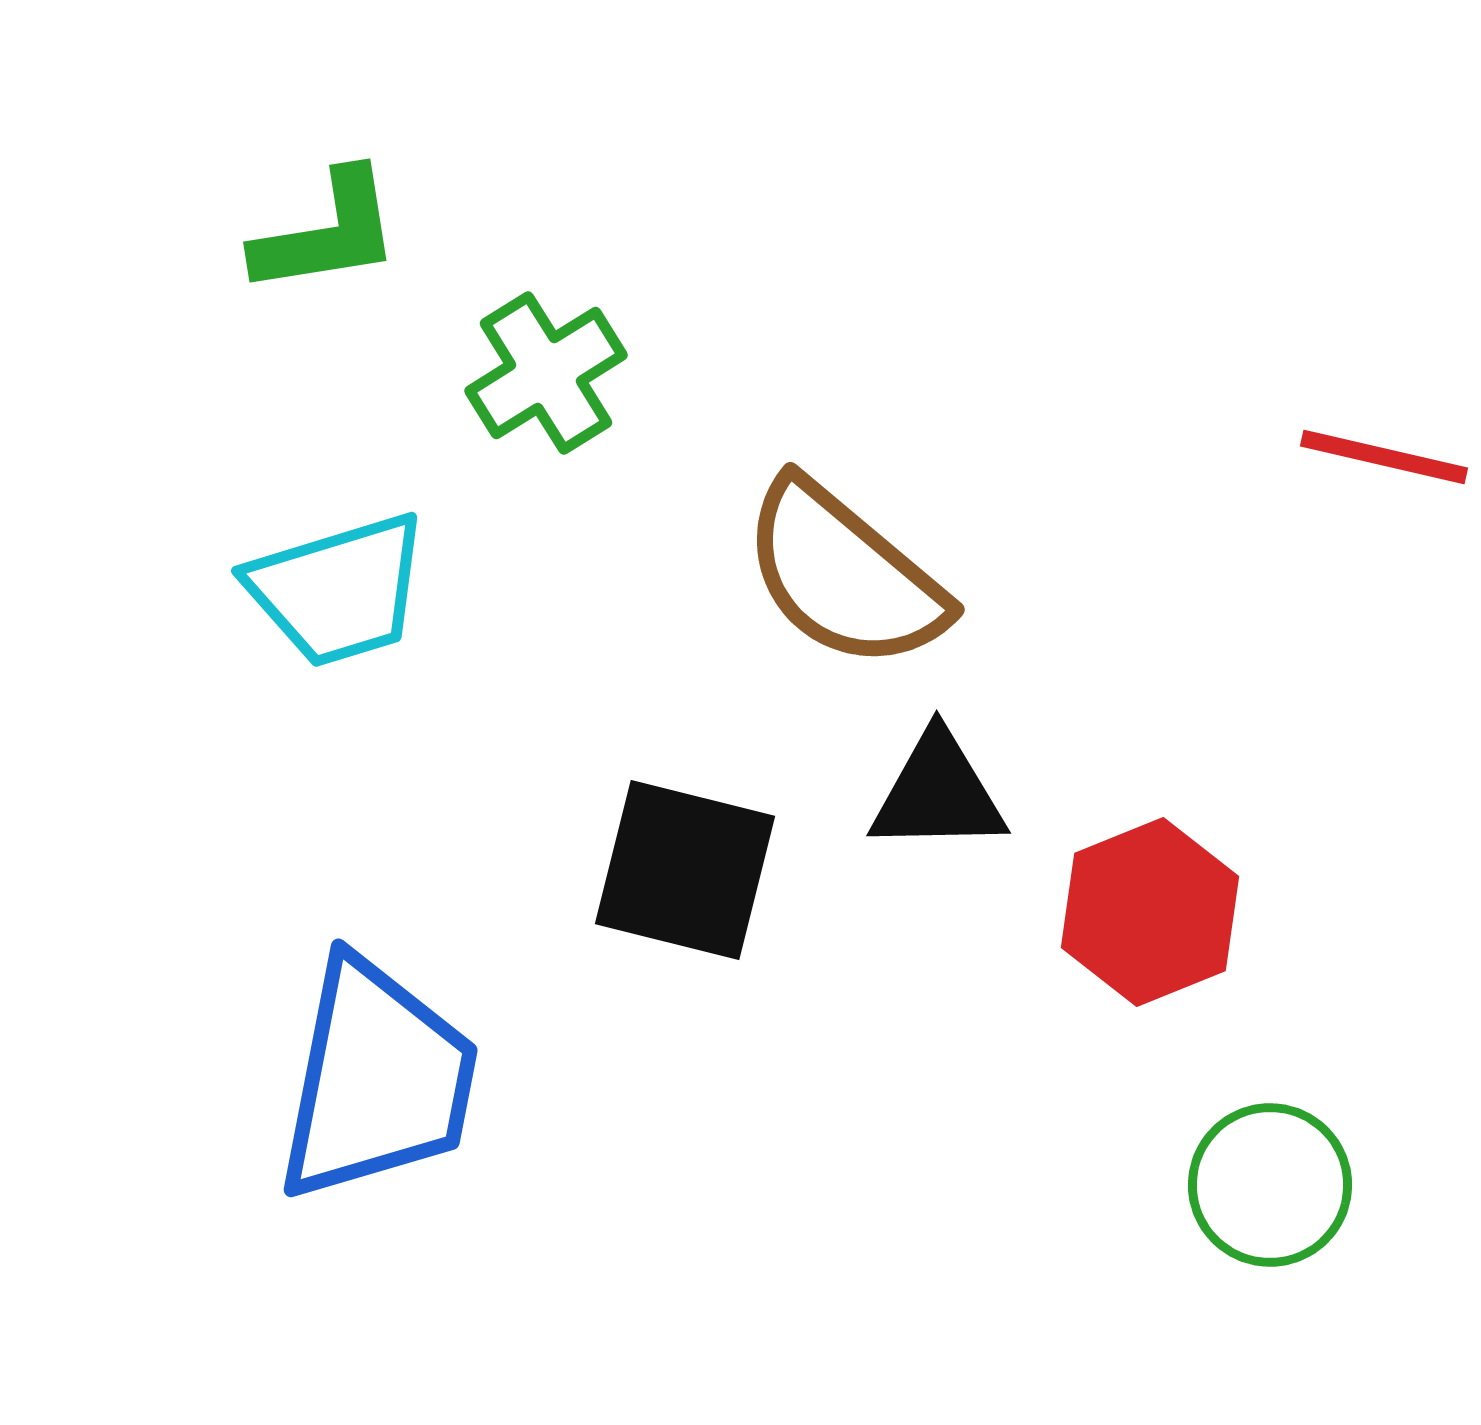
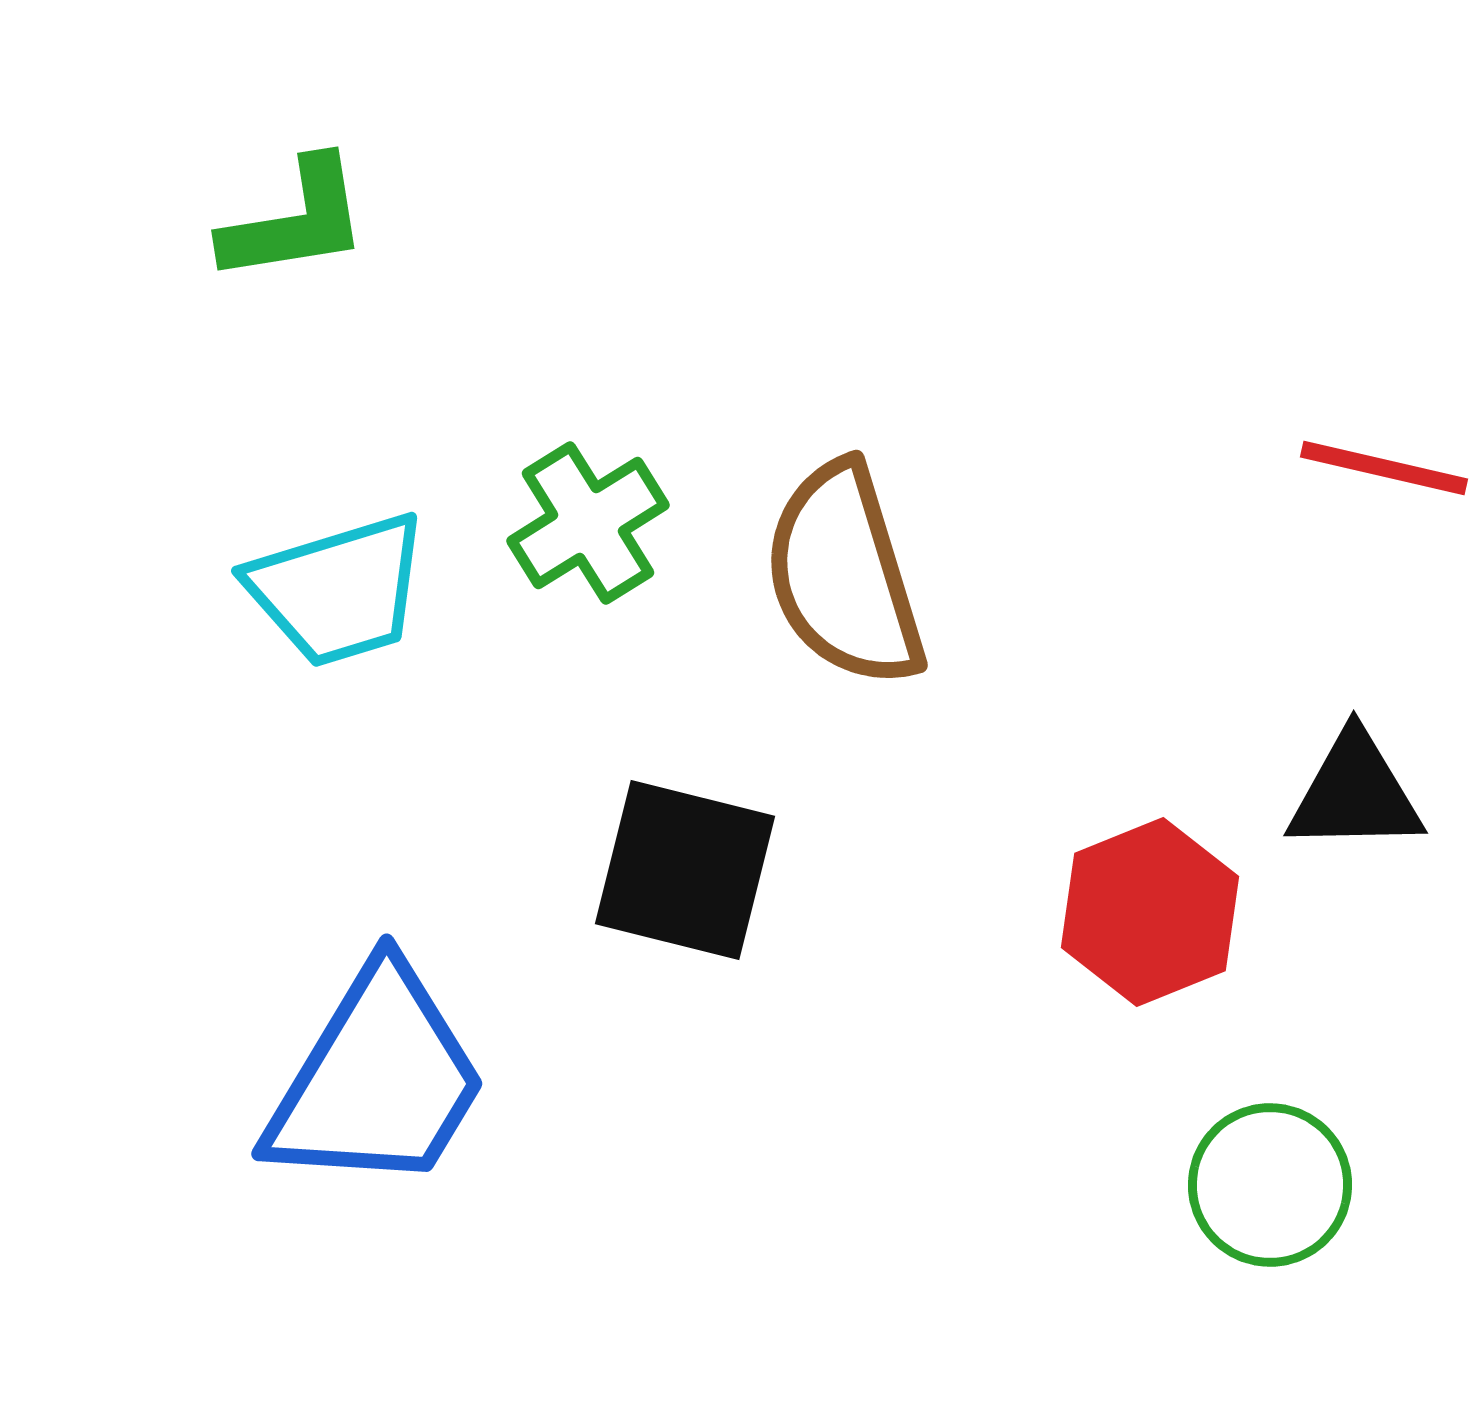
green L-shape: moved 32 px left, 12 px up
green cross: moved 42 px right, 150 px down
red line: moved 11 px down
brown semicircle: rotated 33 degrees clockwise
black triangle: moved 417 px right
blue trapezoid: rotated 20 degrees clockwise
